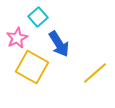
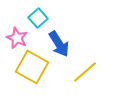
cyan square: moved 1 px down
pink star: rotated 20 degrees counterclockwise
yellow line: moved 10 px left, 1 px up
